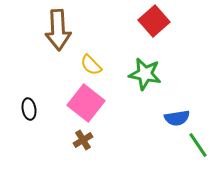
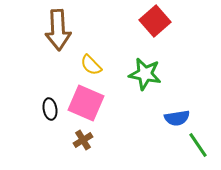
red square: moved 1 px right
pink square: rotated 15 degrees counterclockwise
black ellipse: moved 21 px right
